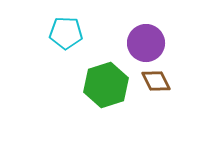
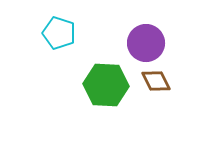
cyan pentagon: moved 7 px left; rotated 16 degrees clockwise
green hexagon: rotated 21 degrees clockwise
